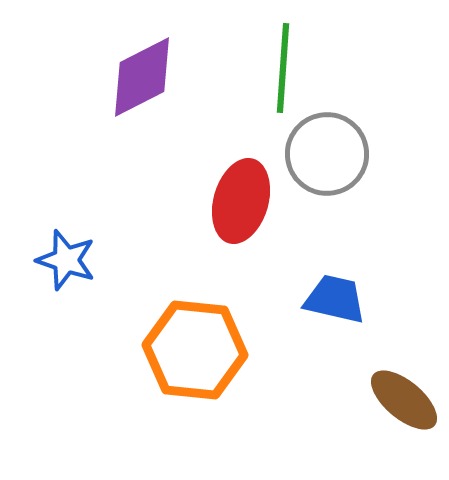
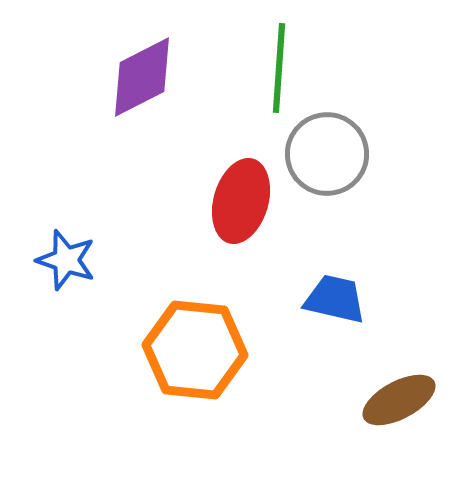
green line: moved 4 px left
brown ellipse: moved 5 px left; rotated 68 degrees counterclockwise
